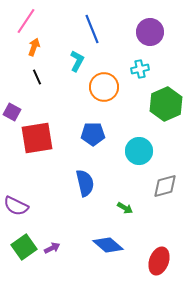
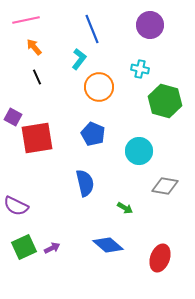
pink line: moved 1 px up; rotated 44 degrees clockwise
purple circle: moved 7 px up
orange arrow: rotated 60 degrees counterclockwise
cyan L-shape: moved 2 px right, 2 px up; rotated 10 degrees clockwise
cyan cross: rotated 24 degrees clockwise
orange circle: moved 5 px left
green hexagon: moved 1 px left, 3 px up; rotated 20 degrees counterclockwise
purple square: moved 1 px right, 5 px down
blue pentagon: rotated 25 degrees clockwise
gray diamond: rotated 24 degrees clockwise
green square: rotated 10 degrees clockwise
red ellipse: moved 1 px right, 3 px up
